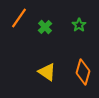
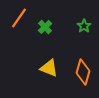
green star: moved 5 px right, 1 px down
yellow triangle: moved 2 px right, 4 px up; rotated 12 degrees counterclockwise
